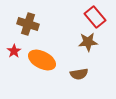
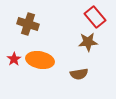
red star: moved 8 px down
orange ellipse: moved 2 px left; rotated 16 degrees counterclockwise
